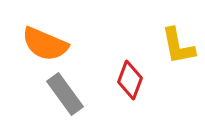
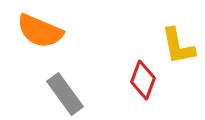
orange semicircle: moved 5 px left, 13 px up
red diamond: moved 13 px right
